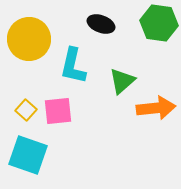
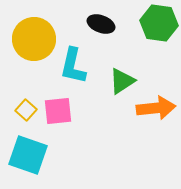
yellow circle: moved 5 px right
green triangle: rotated 8 degrees clockwise
